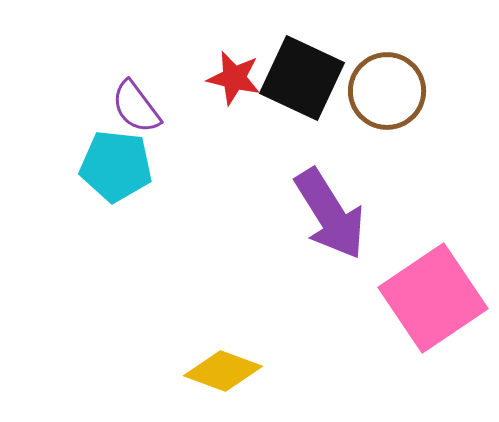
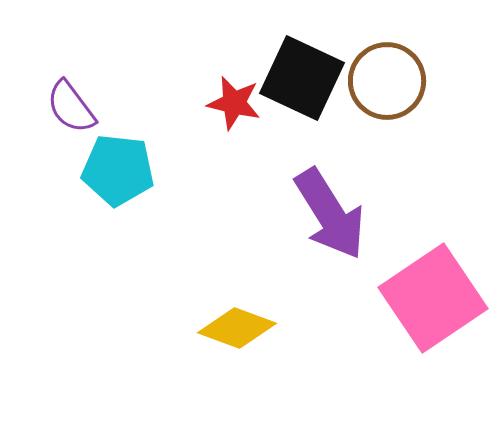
red star: moved 25 px down
brown circle: moved 10 px up
purple semicircle: moved 65 px left
cyan pentagon: moved 2 px right, 4 px down
yellow diamond: moved 14 px right, 43 px up
